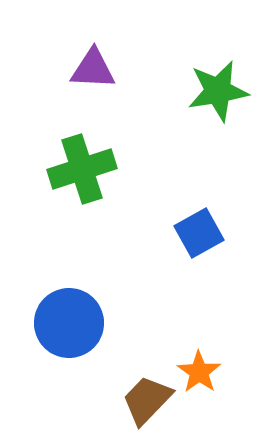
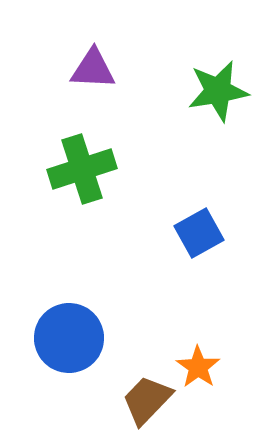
blue circle: moved 15 px down
orange star: moved 1 px left, 5 px up
